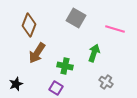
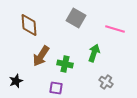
brown diamond: rotated 25 degrees counterclockwise
brown arrow: moved 4 px right, 3 px down
green cross: moved 2 px up
black star: moved 3 px up
purple square: rotated 24 degrees counterclockwise
